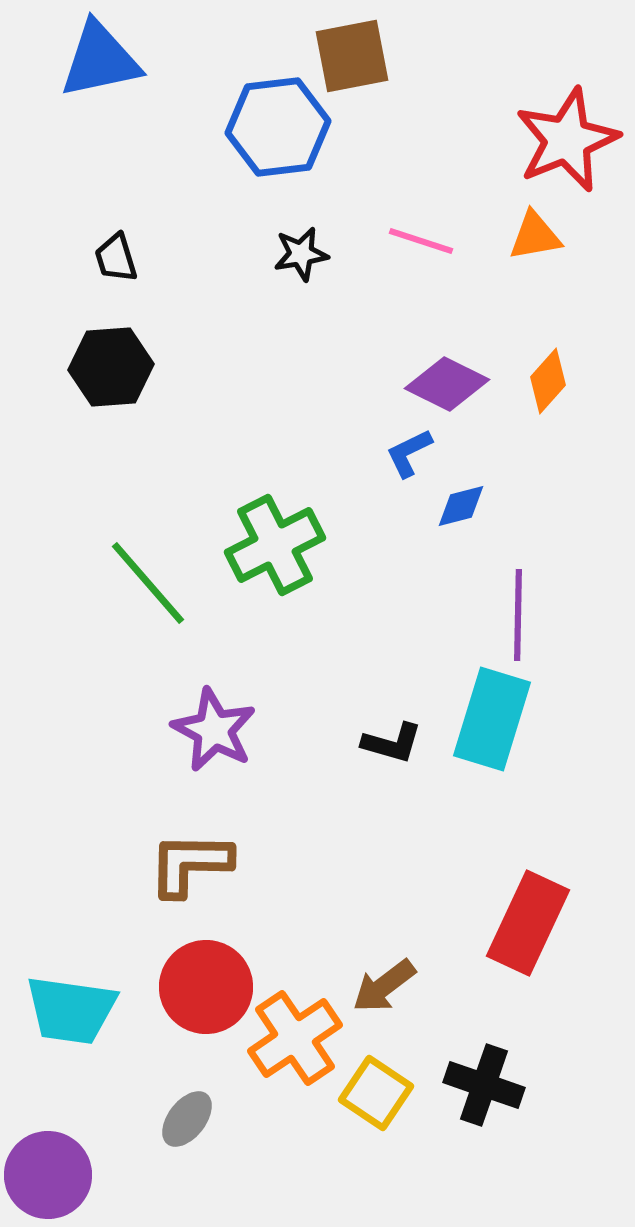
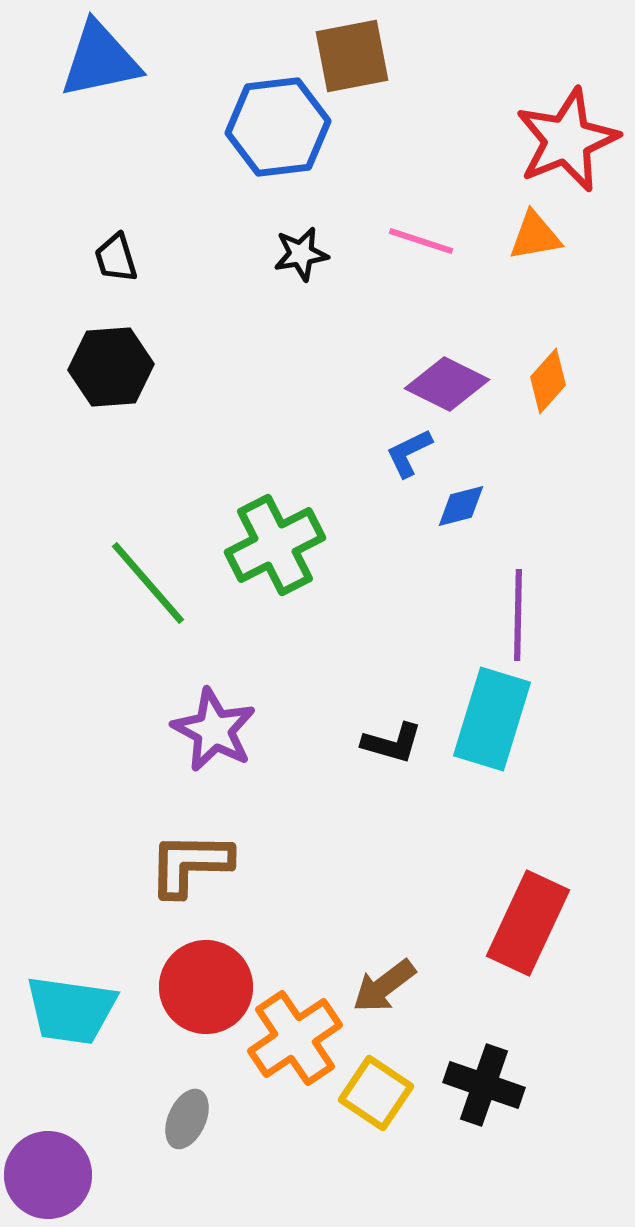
gray ellipse: rotated 14 degrees counterclockwise
